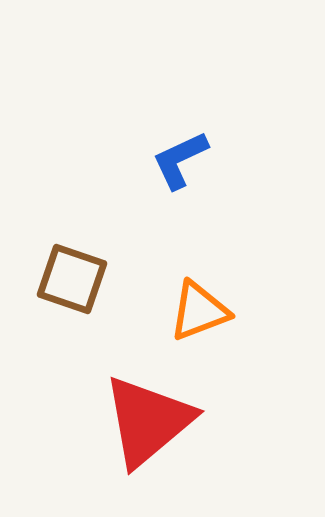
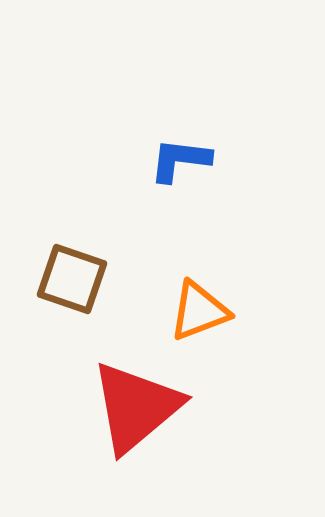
blue L-shape: rotated 32 degrees clockwise
red triangle: moved 12 px left, 14 px up
